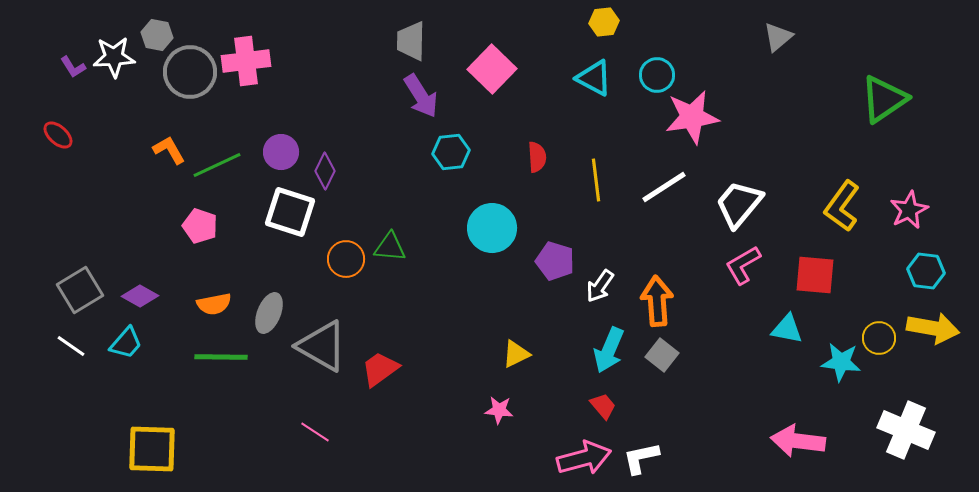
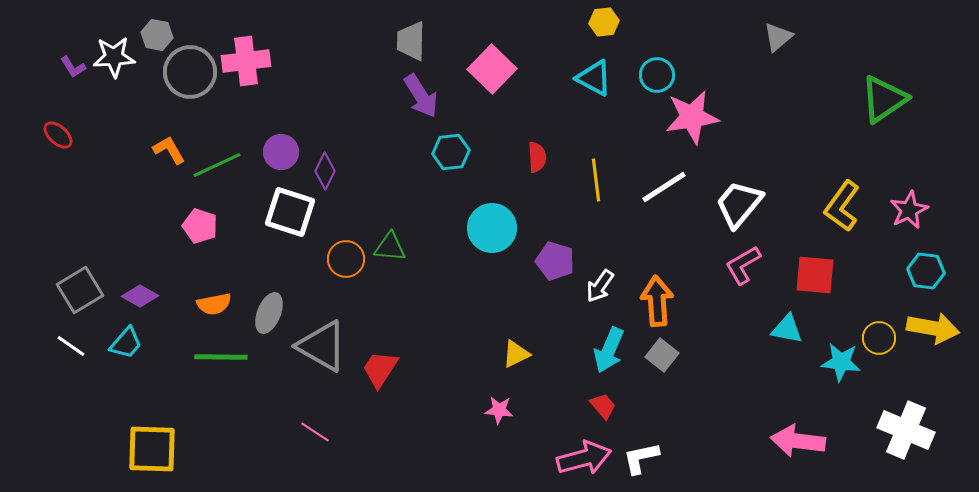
red trapezoid at (380, 369): rotated 21 degrees counterclockwise
